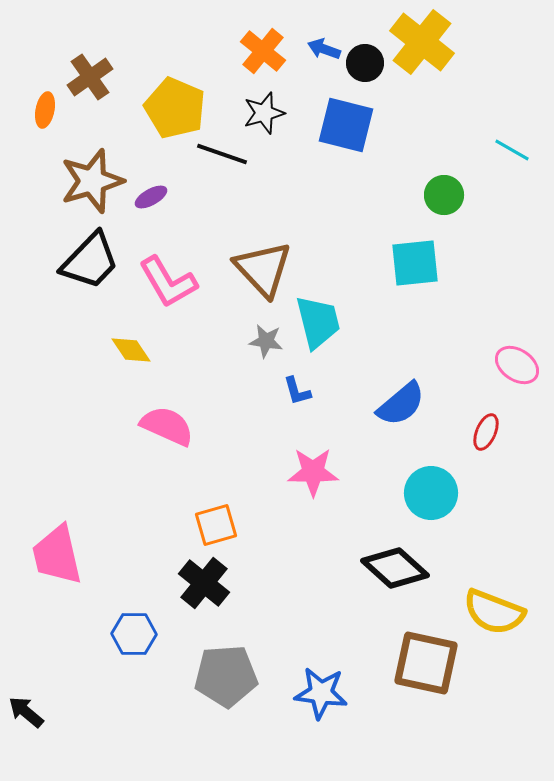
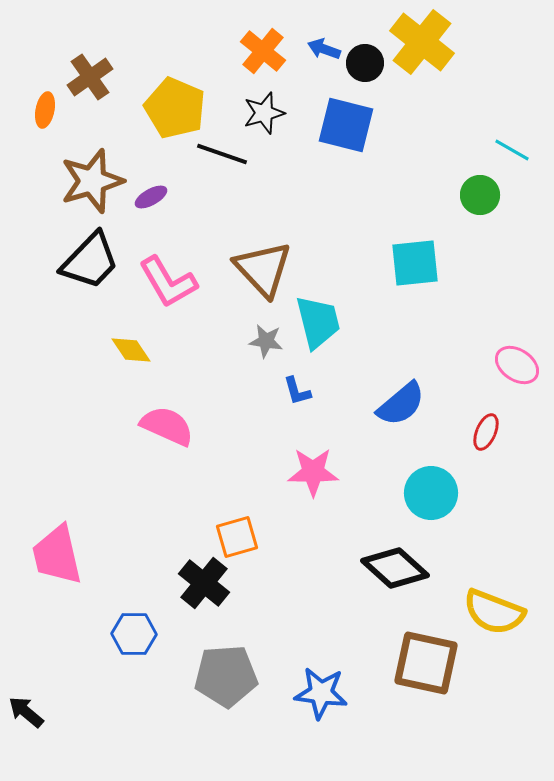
green circle: moved 36 px right
orange square: moved 21 px right, 12 px down
